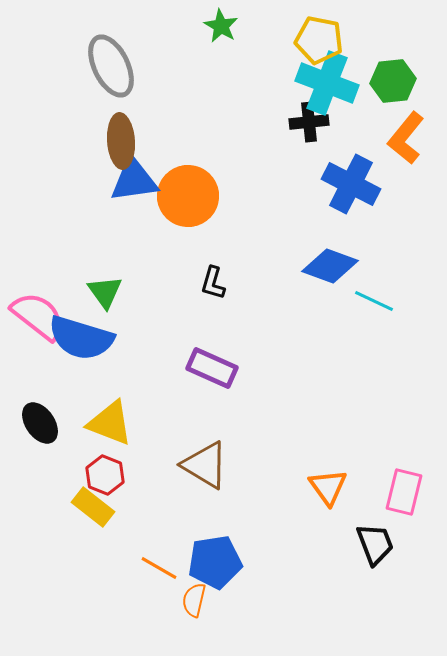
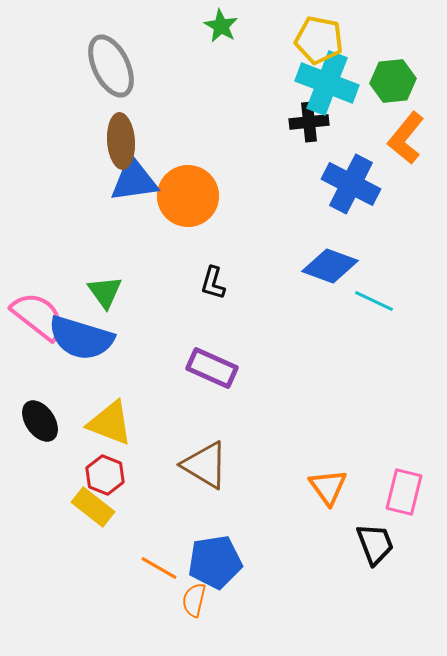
black ellipse: moved 2 px up
